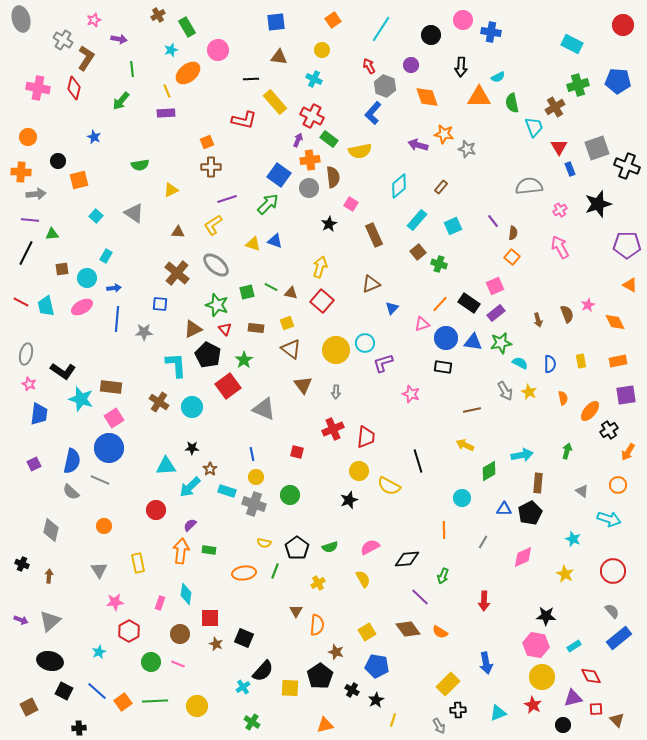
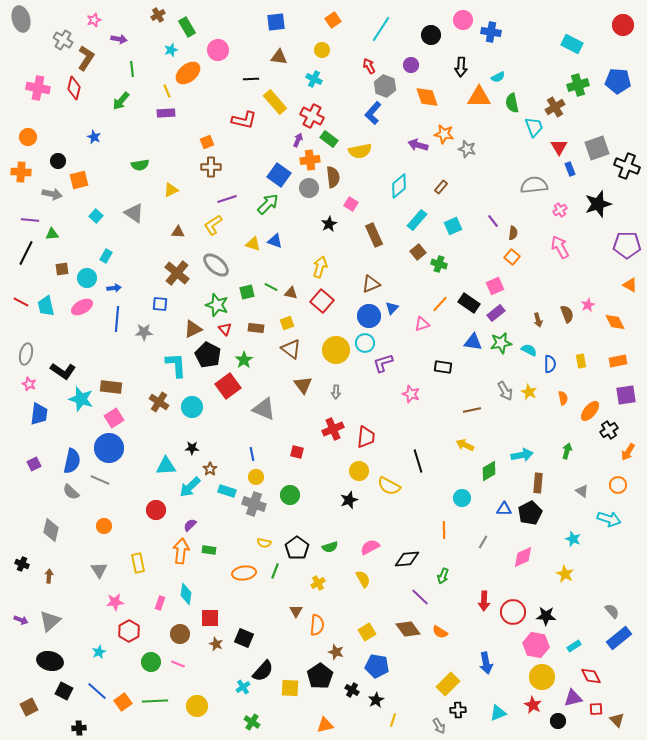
gray semicircle at (529, 186): moved 5 px right, 1 px up
gray arrow at (36, 194): moved 16 px right; rotated 18 degrees clockwise
blue circle at (446, 338): moved 77 px left, 22 px up
cyan semicircle at (520, 363): moved 9 px right, 13 px up
red circle at (613, 571): moved 100 px left, 41 px down
black circle at (563, 725): moved 5 px left, 4 px up
